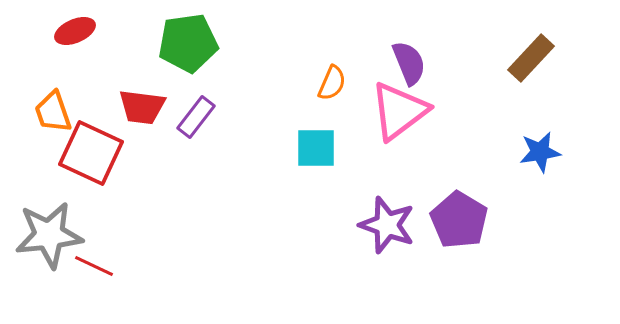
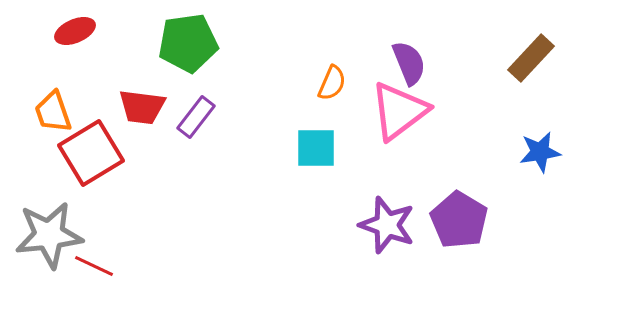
red square: rotated 34 degrees clockwise
